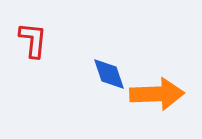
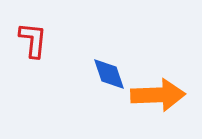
orange arrow: moved 1 px right, 1 px down
